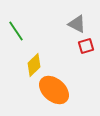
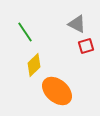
green line: moved 9 px right, 1 px down
orange ellipse: moved 3 px right, 1 px down
